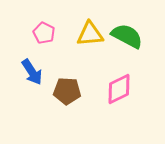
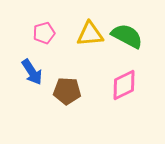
pink pentagon: rotated 30 degrees clockwise
pink diamond: moved 5 px right, 4 px up
